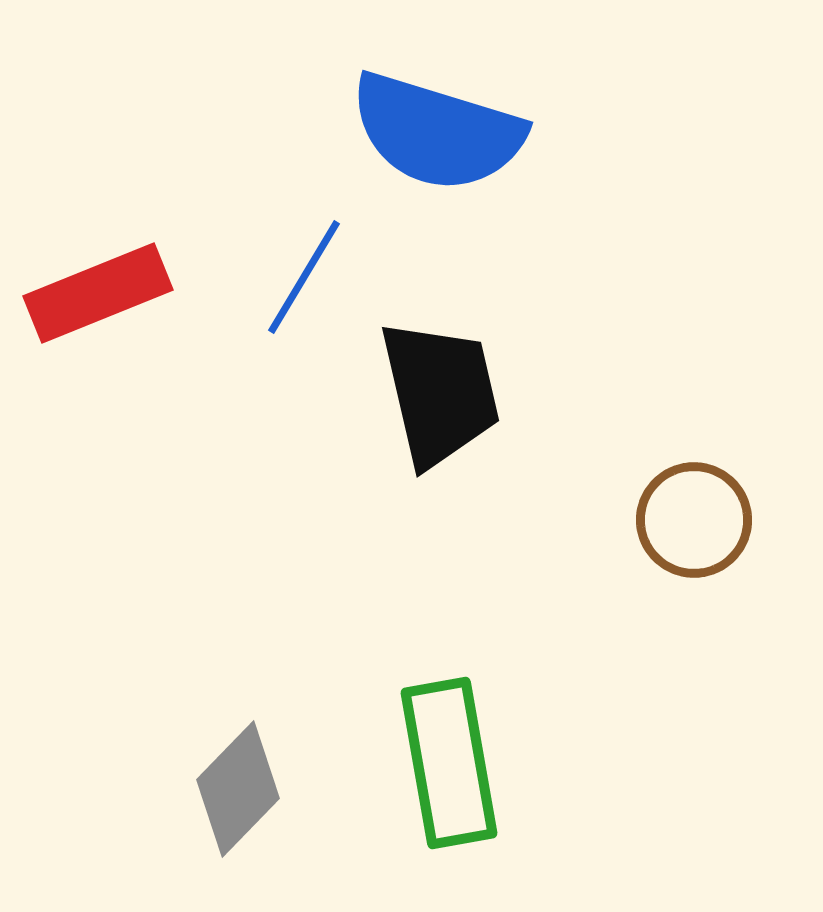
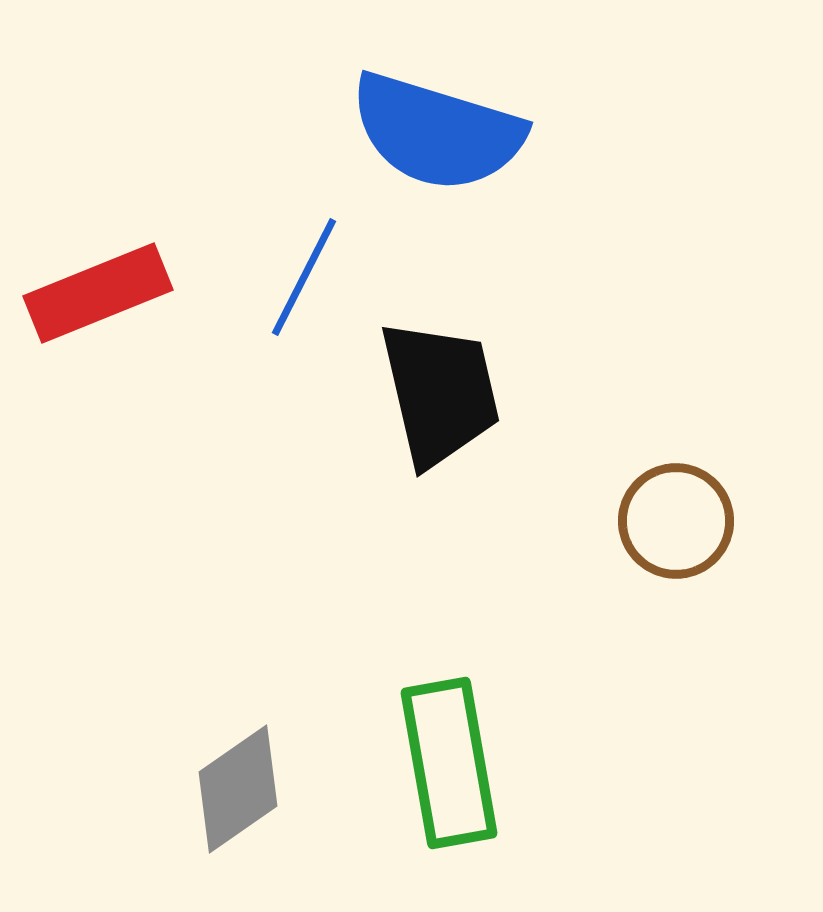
blue line: rotated 4 degrees counterclockwise
brown circle: moved 18 px left, 1 px down
gray diamond: rotated 11 degrees clockwise
